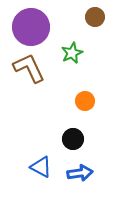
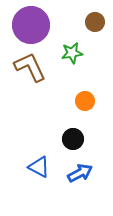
brown circle: moved 5 px down
purple circle: moved 2 px up
green star: rotated 15 degrees clockwise
brown L-shape: moved 1 px right, 1 px up
blue triangle: moved 2 px left
blue arrow: rotated 20 degrees counterclockwise
